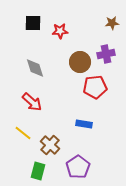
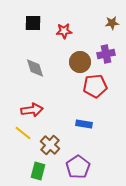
red star: moved 4 px right
red pentagon: moved 1 px up
red arrow: moved 8 px down; rotated 50 degrees counterclockwise
